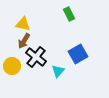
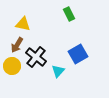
brown arrow: moved 7 px left, 4 px down
